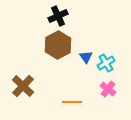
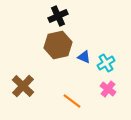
brown hexagon: rotated 16 degrees clockwise
blue triangle: moved 2 px left; rotated 32 degrees counterclockwise
orange line: moved 1 px up; rotated 36 degrees clockwise
